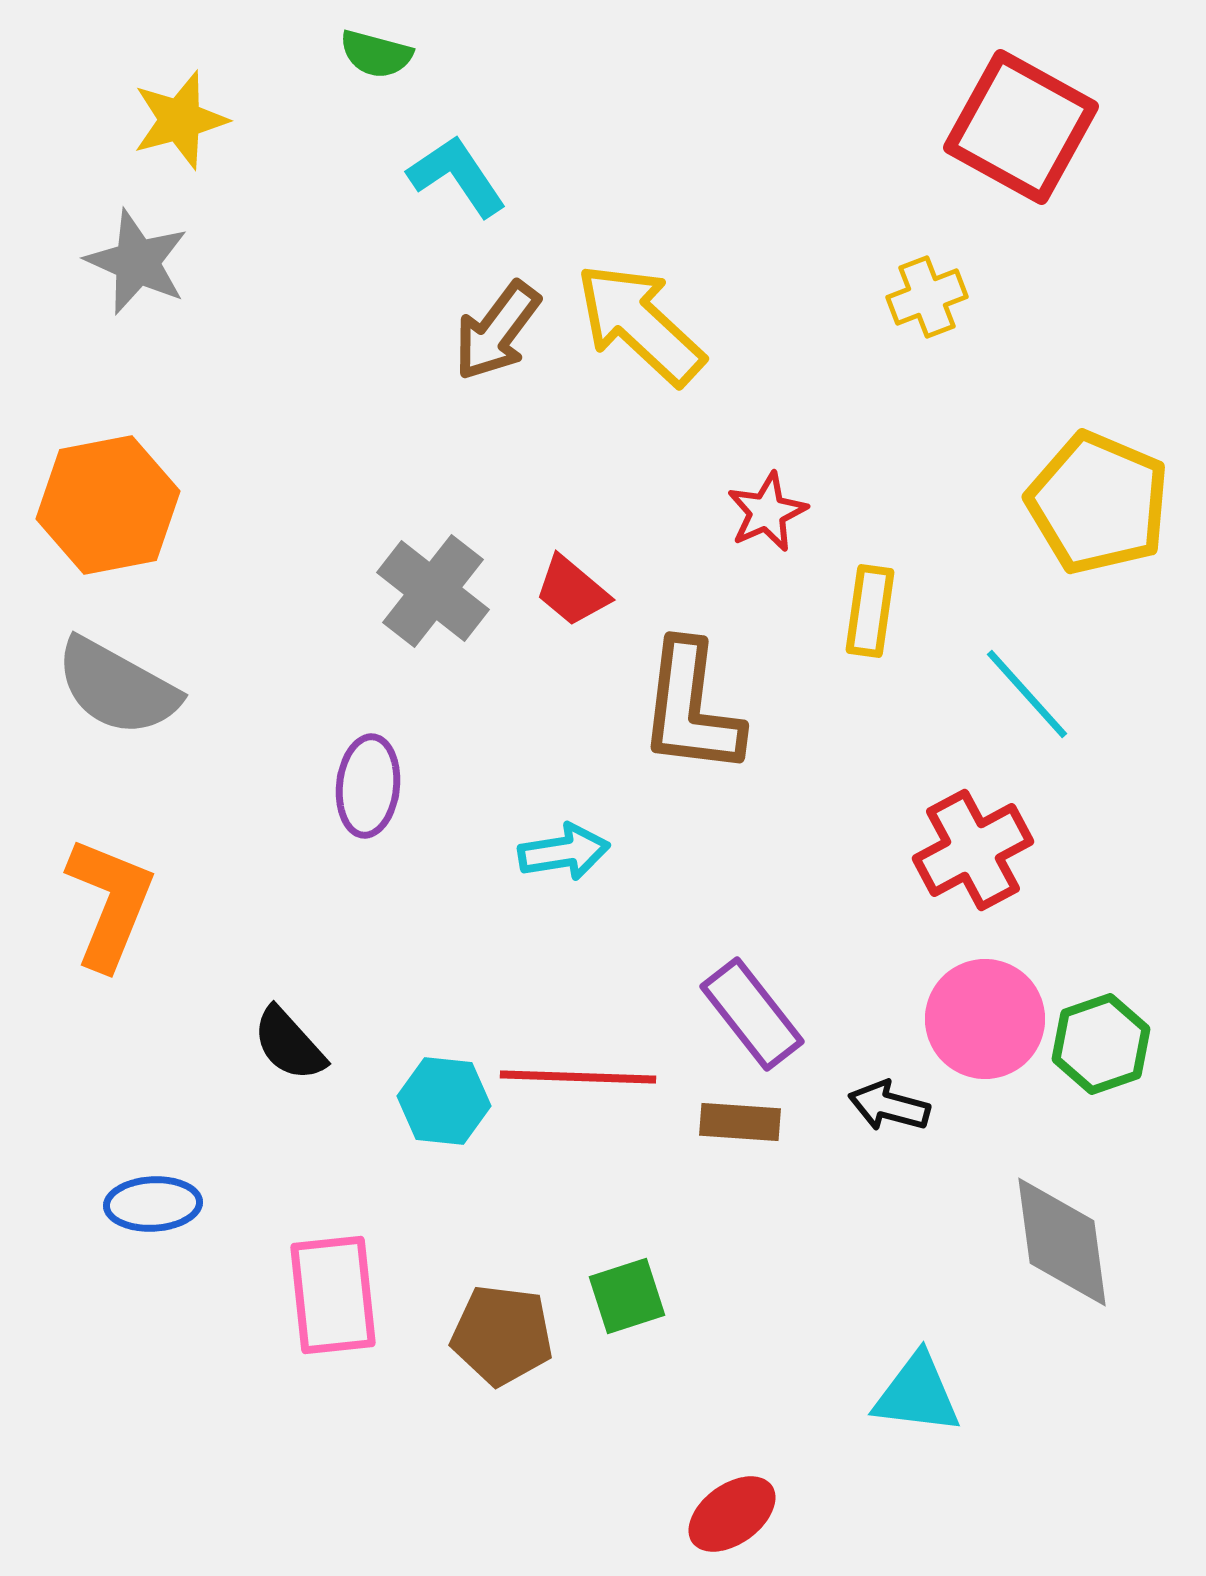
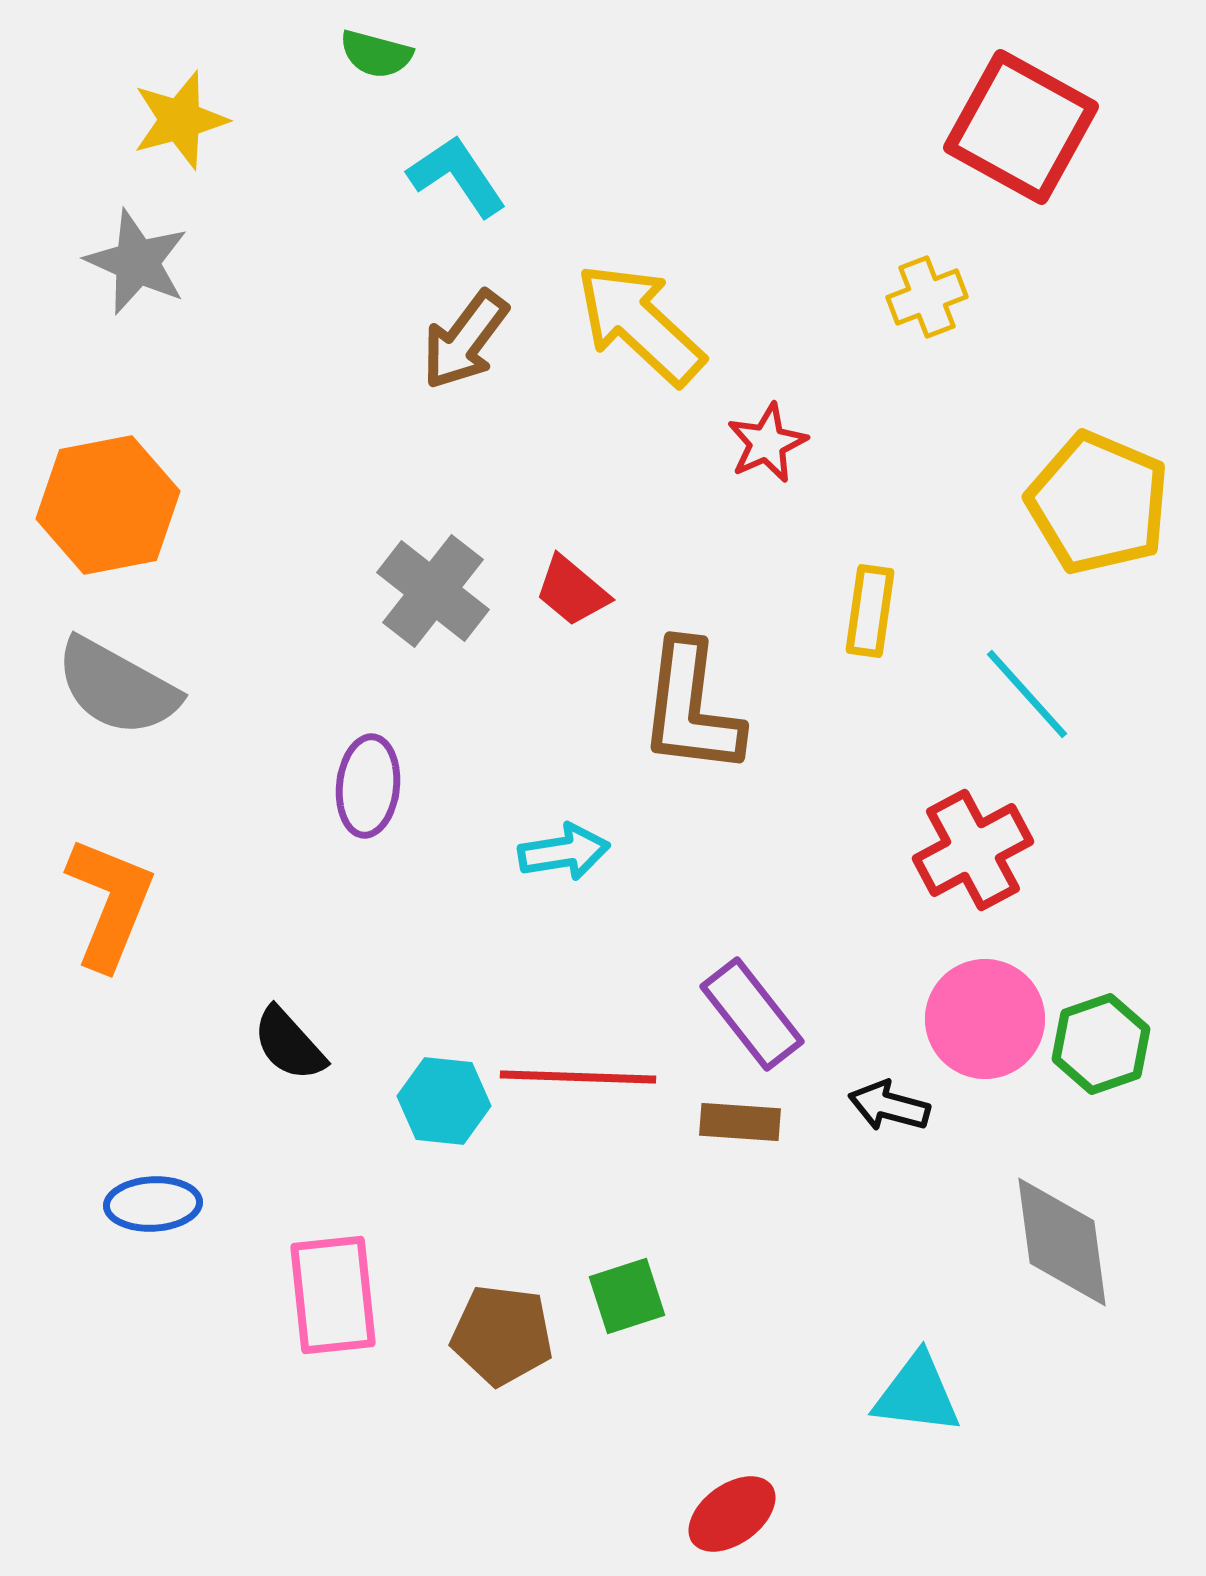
brown arrow: moved 32 px left, 9 px down
red star: moved 69 px up
